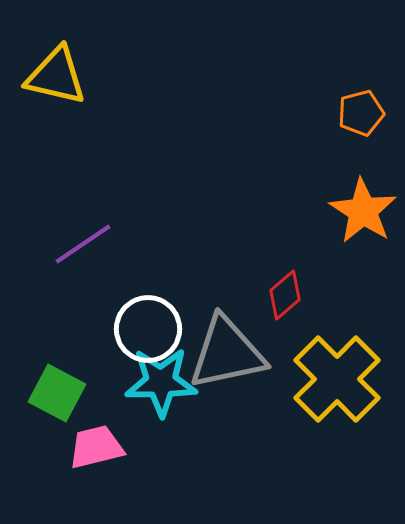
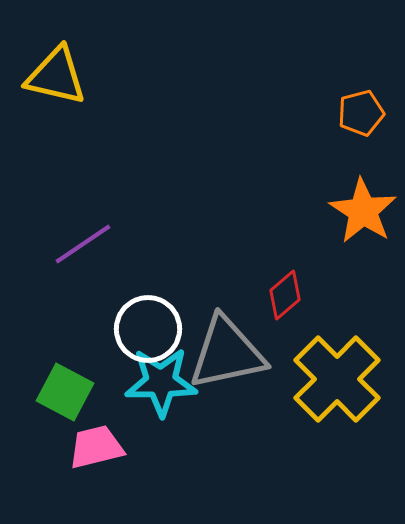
green square: moved 8 px right, 1 px up
